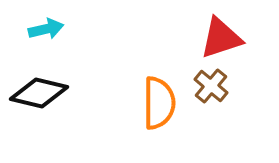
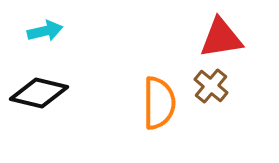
cyan arrow: moved 1 px left, 2 px down
red triangle: rotated 9 degrees clockwise
